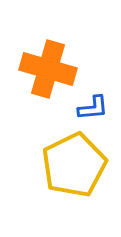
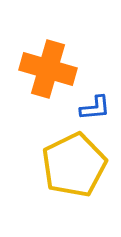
blue L-shape: moved 2 px right
